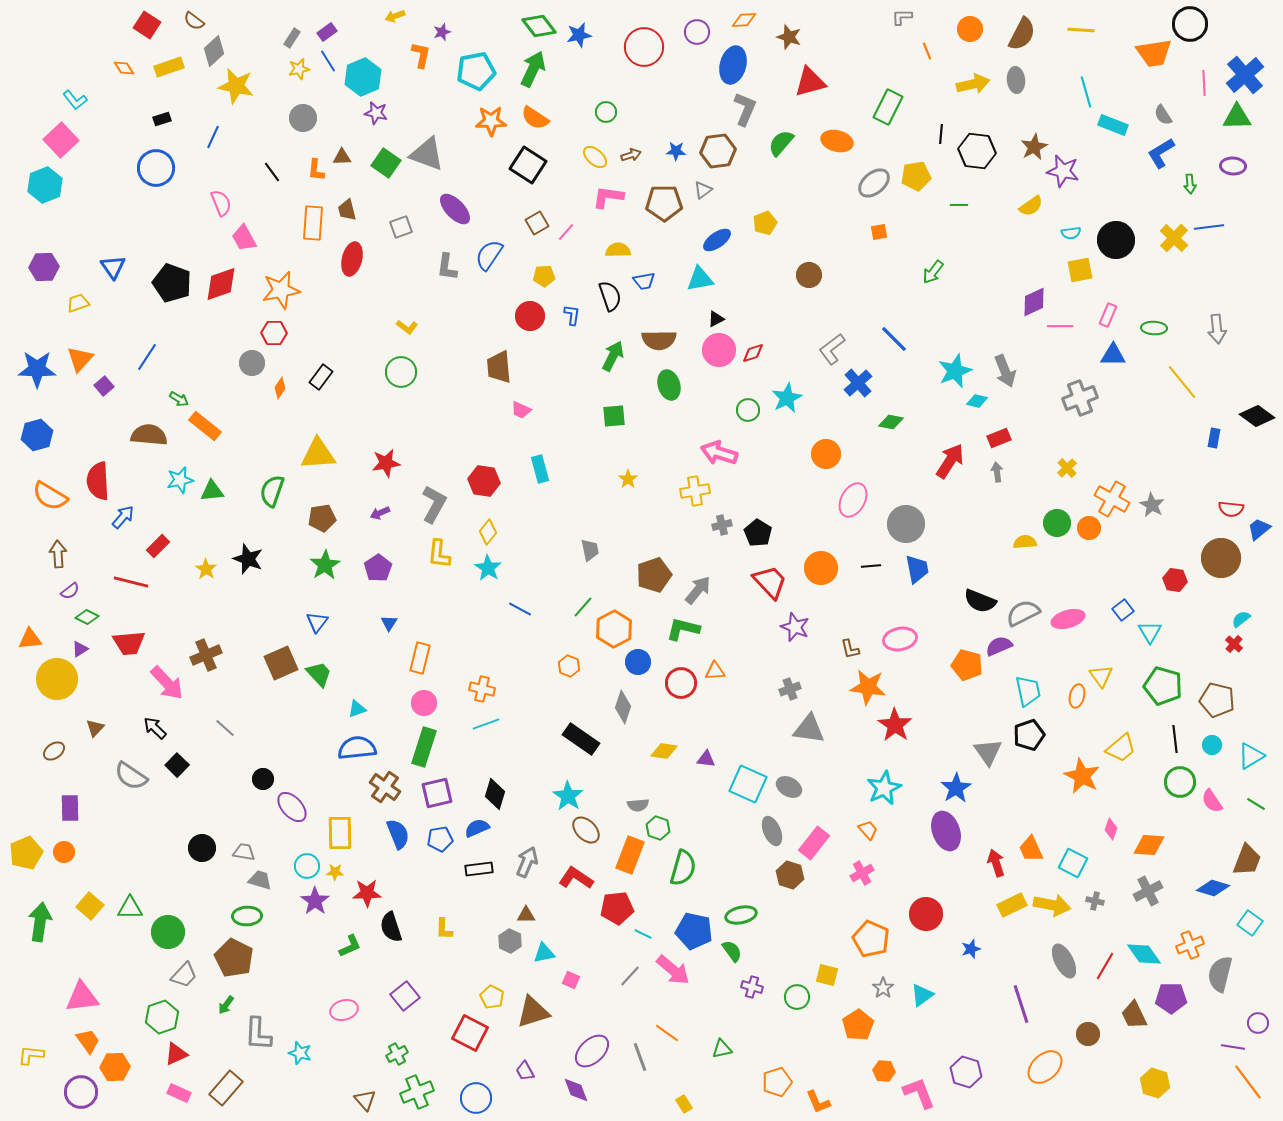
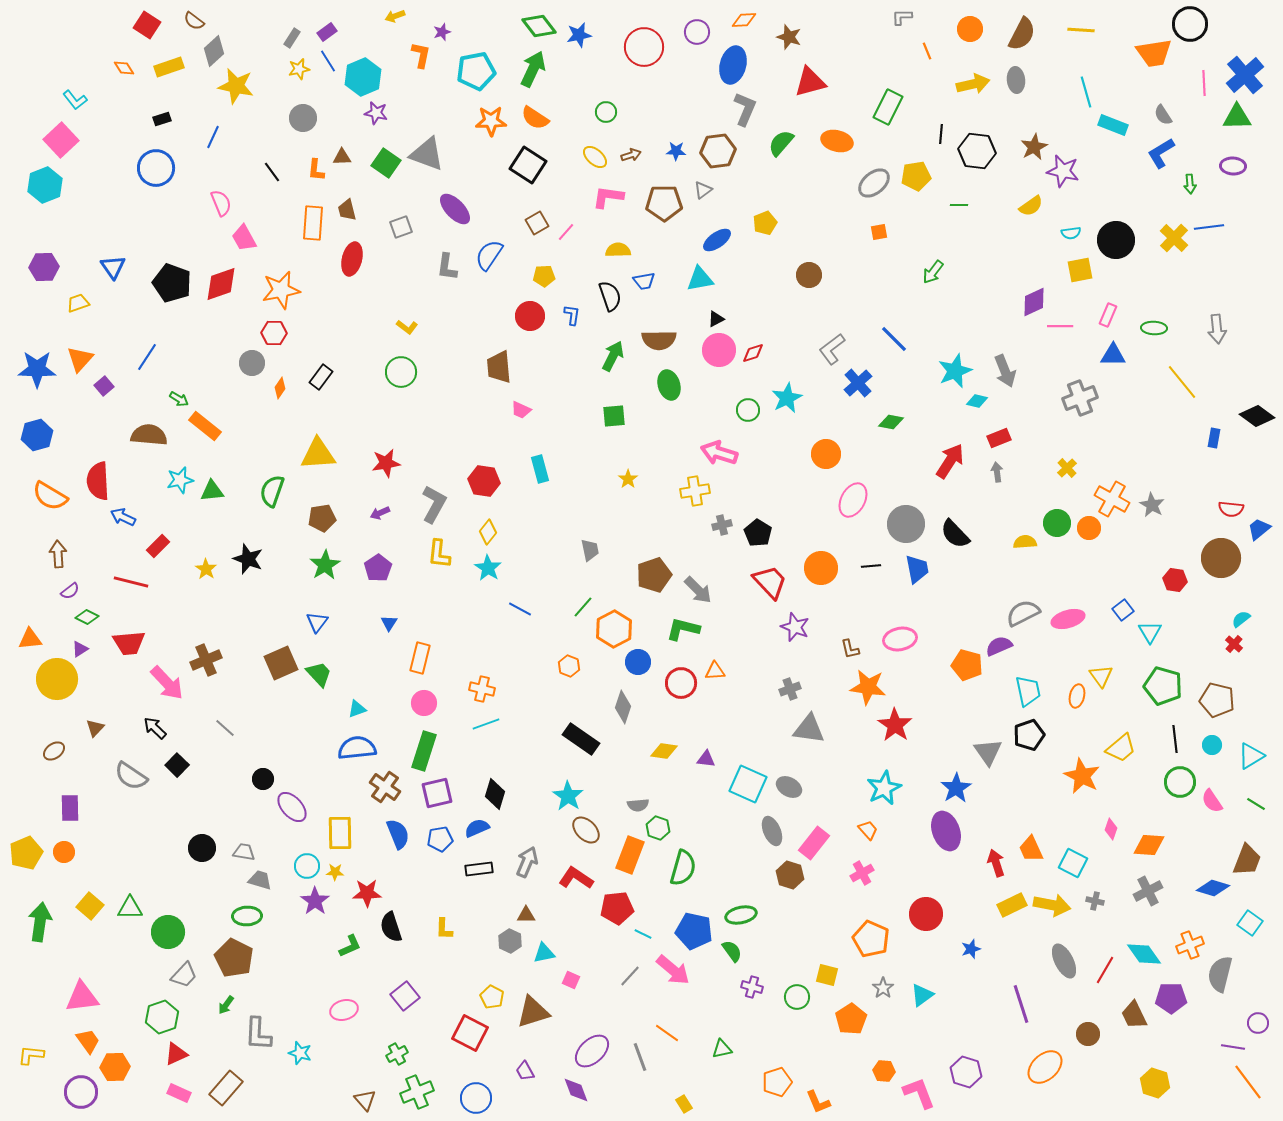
blue arrow at (123, 517): rotated 105 degrees counterclockwise
gray arrow at (698, 590): rotated 96 degrees clockwise
black semicircle at (980, 601): moved 25 px left, 67 px up; rotated 24 degrees clockwise
brown cross at (206, 655): moved 5 px down
green rectangle at (424, 747): moved 4 px down
red line at (1105, 966): moved 4 px down
orange pentagon at (858, 1025): moved 7 px left, 6 px up
